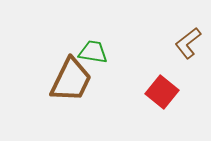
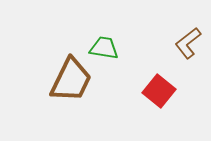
green trapezoid: moved 11 px right, 4 px up
red square: moved 3 px left, 1 px up
